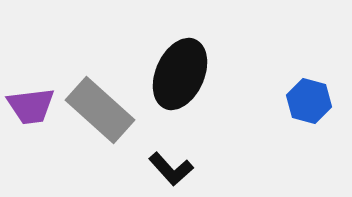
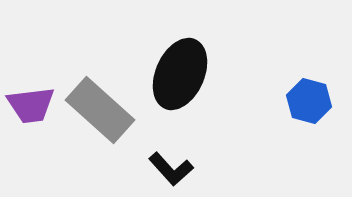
purple trapezoid: moved 1 px up
